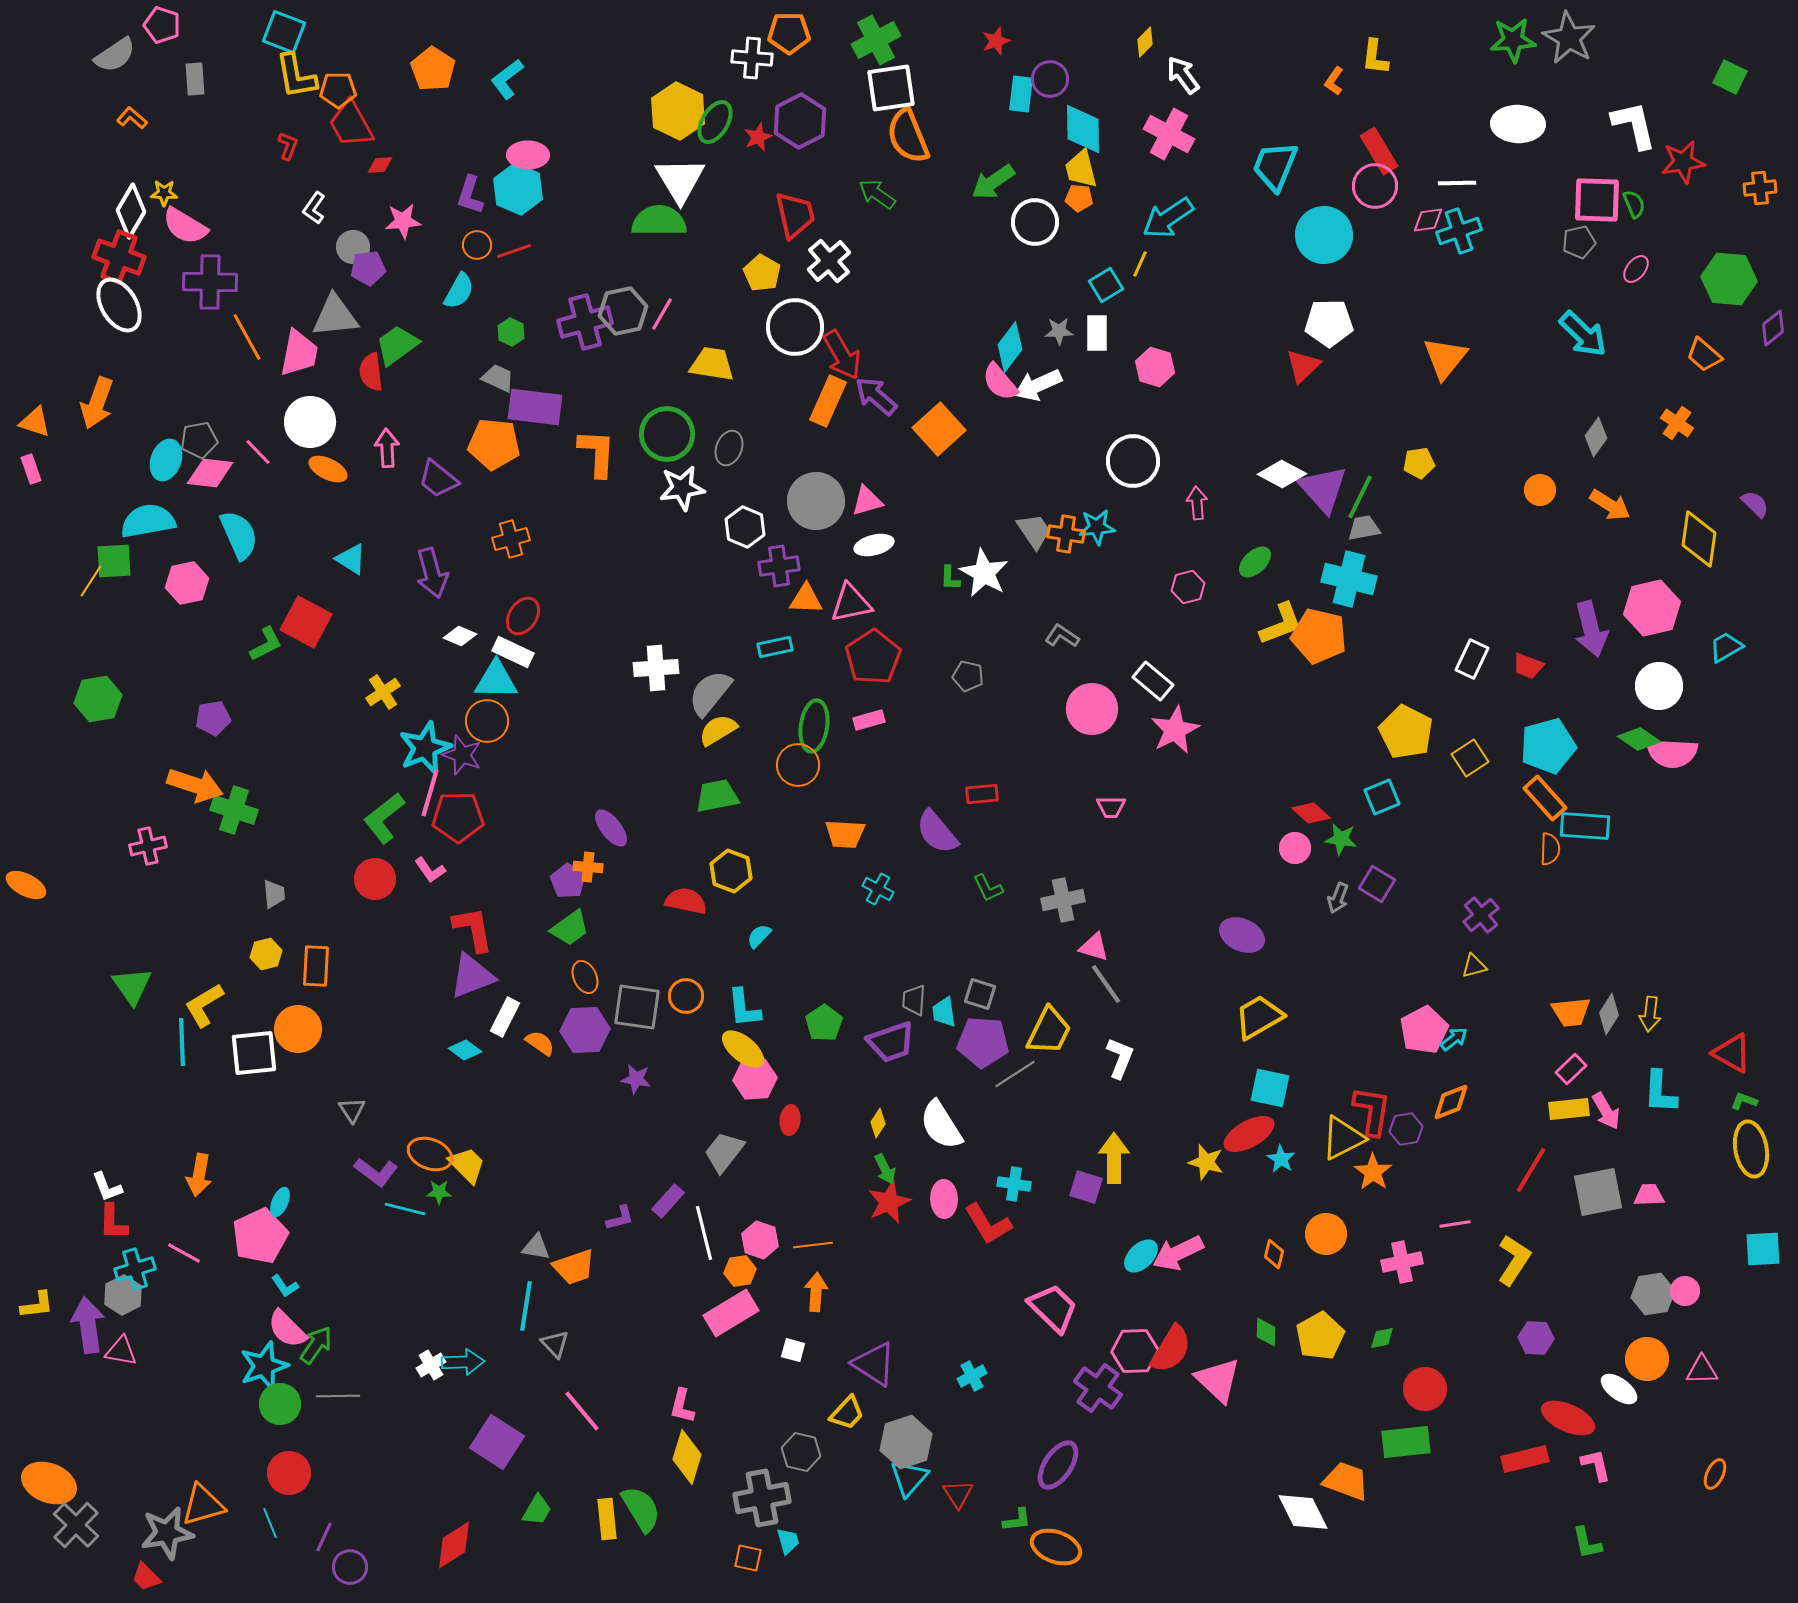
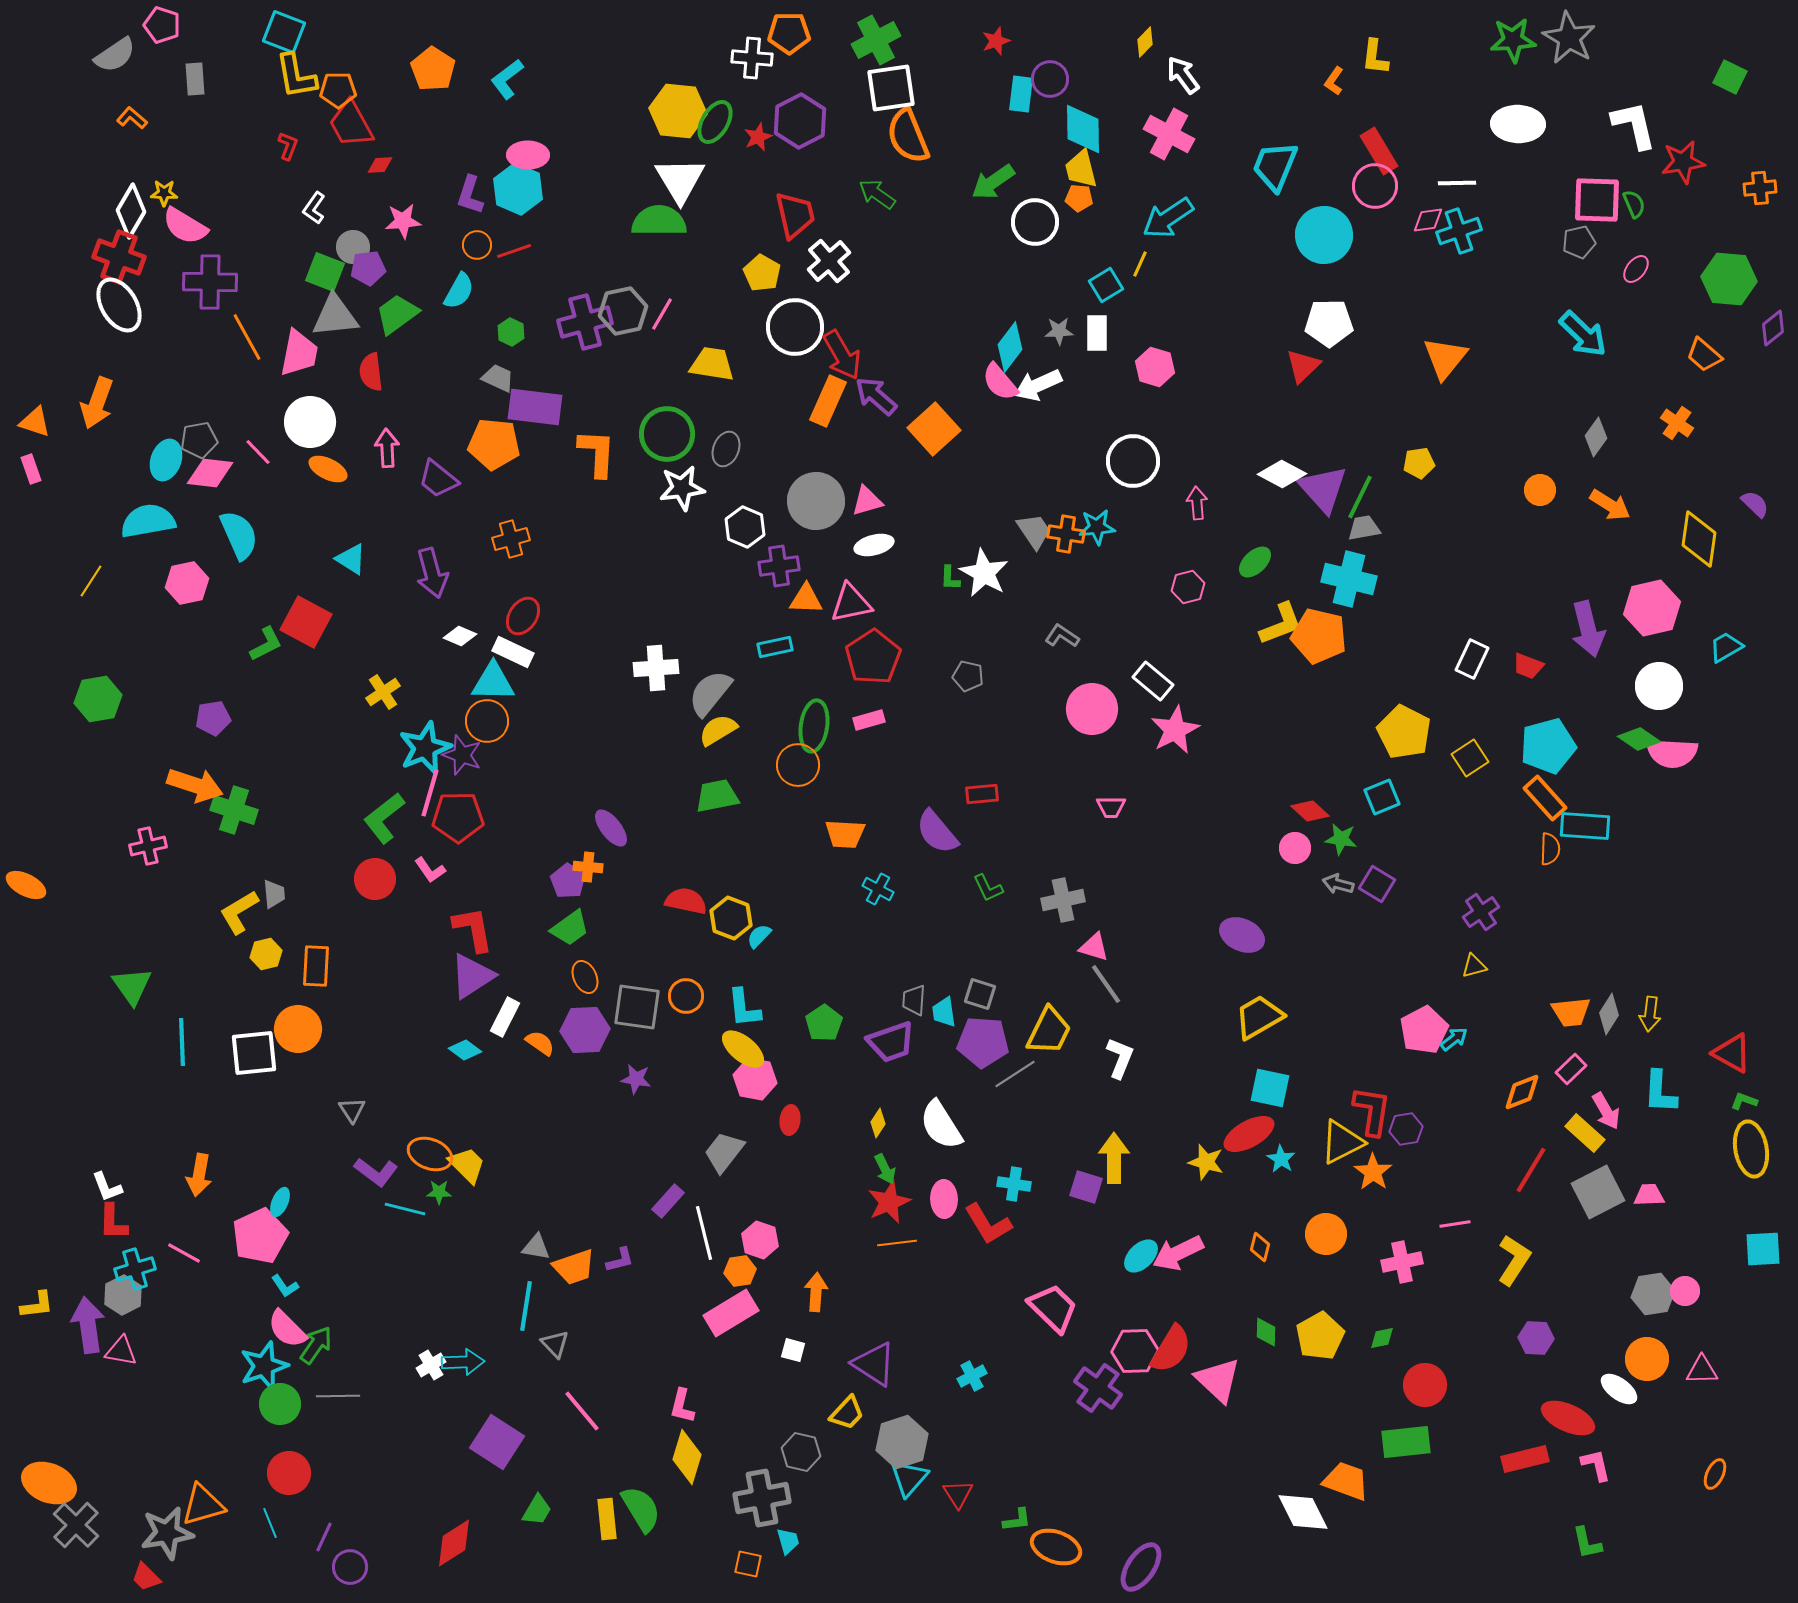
yellow hexagon at (678, 111): rotated 20 degrees counterclockwise
green trapezoid at (397, 345): moved 31 px up
orange square at (939, 429): moved 5 px left
gray ellipse at (729, 448): moved 3 px left, 1 px down
green square at (114, 561): moved 211 px right, 289 px up; rotated 24 degrees clockwise
purple arrow at (1591, 629): moved 3 px left
cyan triangle at (496, 680): moved 3 px left, 2 px down
yellow pentagon at (1406, 732): moved 2 px left
red diamond at (1311, 813): moved 1 px left, 2 px up
yellow hexagon at (731, 871): moved 47 px down
gray arrow at (1338, 898): moved 14 px up; rotated 84 degrees clockwise
purple cross at (1481, 915): moved 3 px up; rotated 6 degrees clockwise
purple triangle at (472, 976): rotated 12 degrees counterclockwise
yellow L-shape at (204, 1005): moved 35 px right, 93 px up
pink hexagon at (755, 1079): rotated 15 degrees clockwise
orange diamond at (1451, 1102): moved 71 px right, 10 px up
yellow rectangle at (1569, 1109): moved 16 px right, 24 px down; rotated 48 degrees clockwise
yellow triangle at (1343, 1138): moved 1 px left, 4 px down
gray square at (1598, 1192): rotated 16 degrees counterclockwise
purple L-shape at (620, 1218): moved 42 px down
orange line at (813, 1245): moved 84 px right, 2 px up
orange diamond at (1274, 1254): moved 14 px left, 7 px up
red circle at (1425, 1389): moved 4 px up
gray hexagon at (906, 1442): moved 4 px left
purple ellipse at (1058, 1465): moved 83 px right, 102 px down
red diamond at (454, 1545): moved 2 px up
orange square at (748, 1558): moved 6 px down
